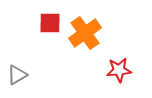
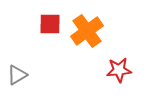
red square: moved 1 px down
orange cross: moved 2 px right, 2 px up
